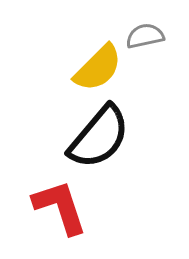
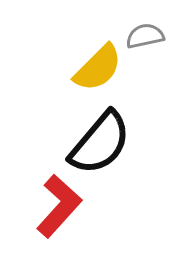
black semicircle: moved 1 px right, 6 px down
red L-shape: moved 1 px left, 1 px up; rotated 60 degrees clockwise
